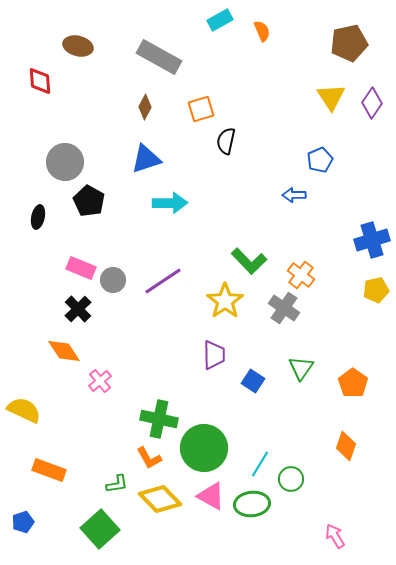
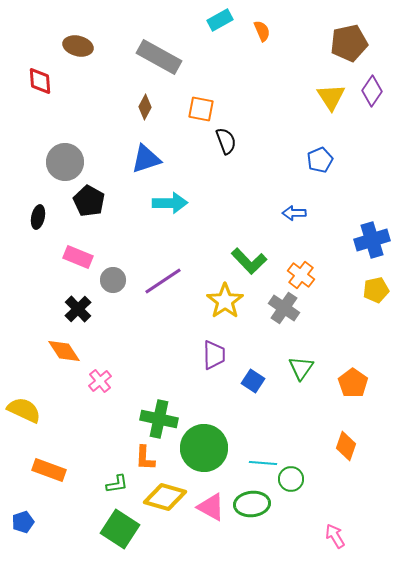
purple diamond at (372, 103): moved 12 px up
orange square at (201, 109): rotated 28 degrees clockwise
black semicircle at (226, 141): rotated 148 degrees clockwise
blue arrow at (294, 195): moved 18 px down
pink rectangle at (81, 268): moved 3 px left, 11 px up
orange L-shape at (149, 458): moved 4 px left; rotated 32 degrees clockwise
cyan line at (260, 464): moved 3 px right, 1 px up; rotated 64 degrees clockwise
pink triangle at (211, 496): moved 11 px down
yellow diamond at (160, 499): moved 5 px right, 2 px up; rotated 30 degrees counterclockwise
green square at (100, 529): moved 20 px right; rotated 15 degrees counterclockwise
